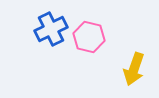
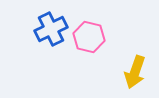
yellow arrow: moved 1 px right, 3 px down
